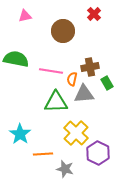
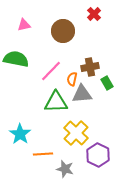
pink triangle: moved 1 px left, 9 px down
pink line: rotated 55 degrees counterclockwise
gray triangle: moved 2 px left
purple hexagon: moved 2 px down
